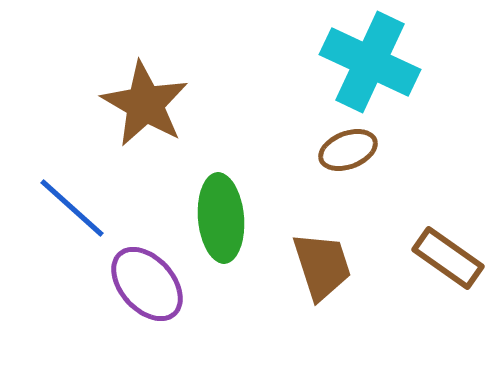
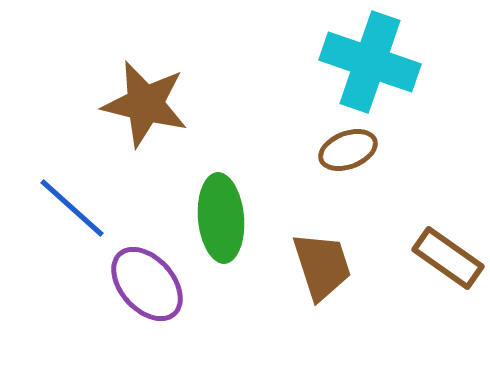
cyan cross: rotated 6 degrees counterclockwise
brown star: rotated 16 degrees counterclockwise
